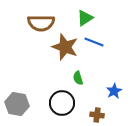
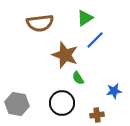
brown semicircle: moved 1 px left; rotated 8 degrees counterclockwise
blue line: moved 1 px right, 2 px up; rotated 66 degrees counterclockwise
brown star: moved 8 px down
green semicircle: rotated 16 degrees counterclockwise
blue star: rotated 21 degrees clockwise
brown cross: rotated 16 degrees counterclockwise
